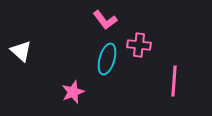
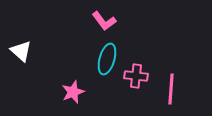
pink L-shape: moved 1 px left, 1 px down
pink cross: moved 3 px left, 31 px down
pink line: moved 3 px left, 8 px down
